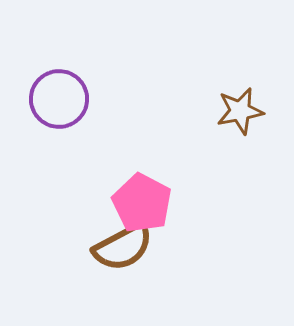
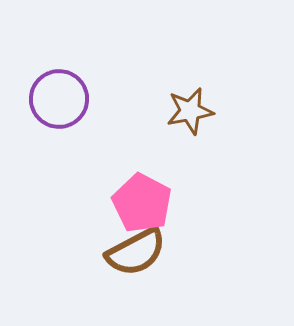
brown star: moved 50 px left
brown semicircle: moved 13 px right, 5 px down
